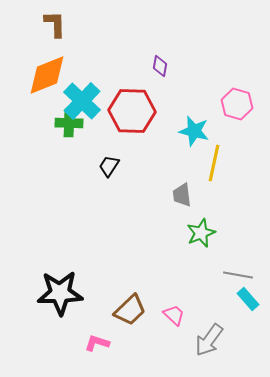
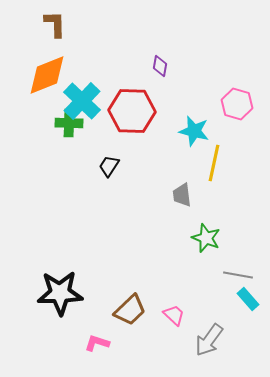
green star: moved 5 px right, 5 px down; rotated 28 degrees counterclockwise
